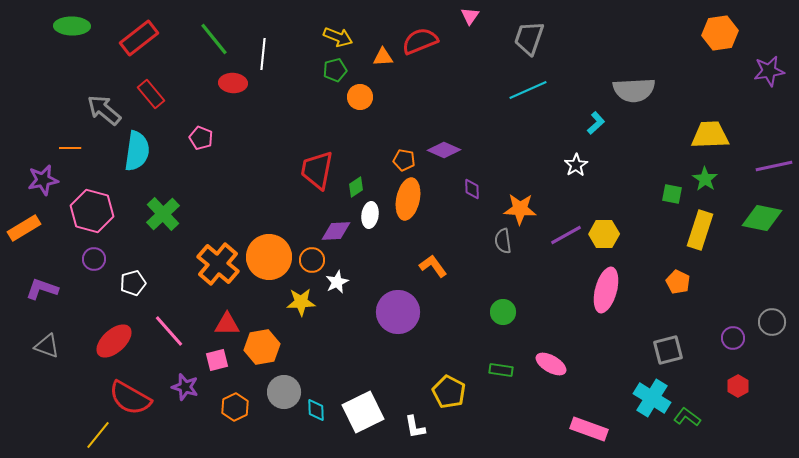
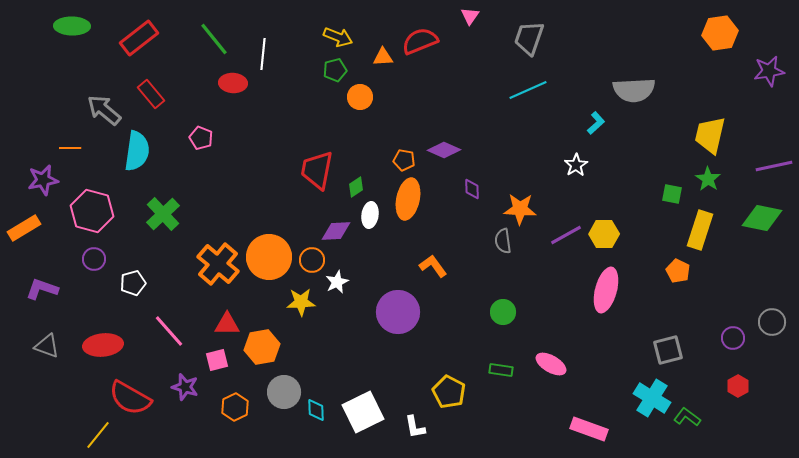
yellow trapezoid at (710, 135): rotated 75 degrees counterclockwise
green star at (705, 179): moved 3 px right
orange pentagon at (678, 282): moved 11 px up
red ellipse at (114, 341): moved 11 px left, 4 px down; rotated 36 degrees clockwise
